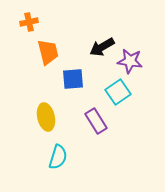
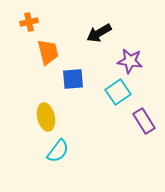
black arrow: moved 3 px left, 14 px up
purple rectangle: moved 48 px right
cyan semicircle: moved 6 px up; rotated 20 degrees clockwise
